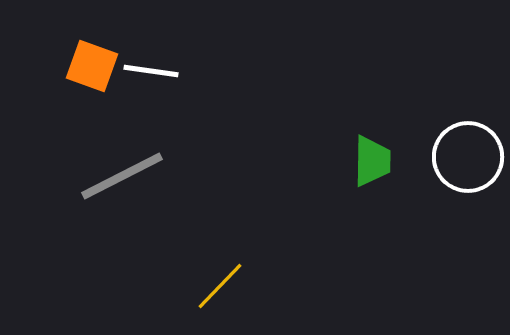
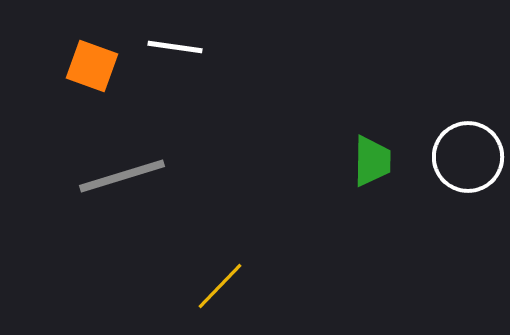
white line: moved 24 px right, 24 px up
gray line: rotated 10 degrees clockwise
